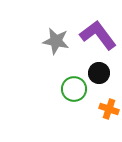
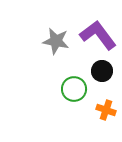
black circle: moved 3 px right, 2 px up
orange cross: moved 3 px left, 1 px down
